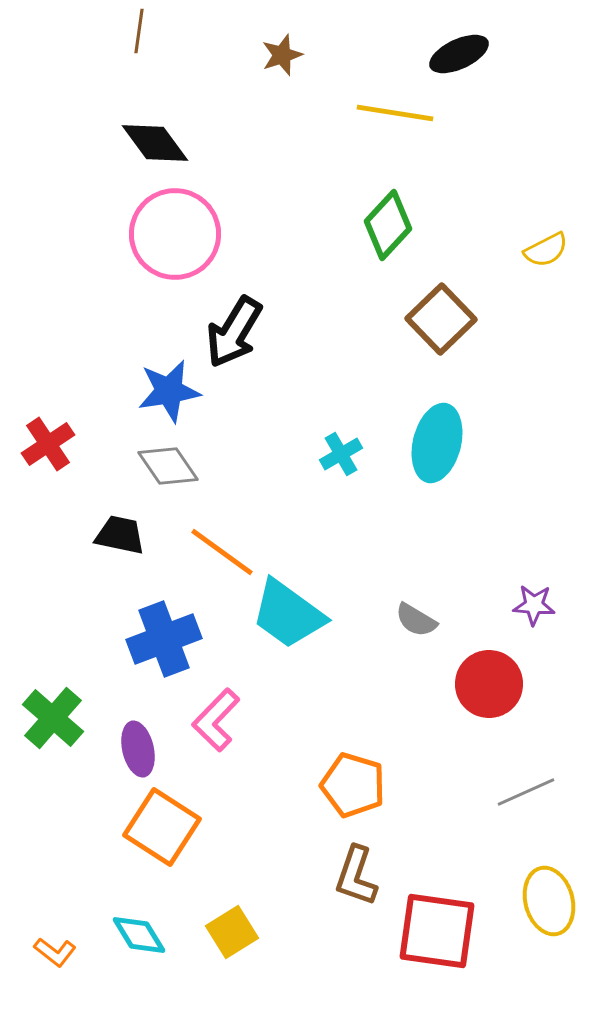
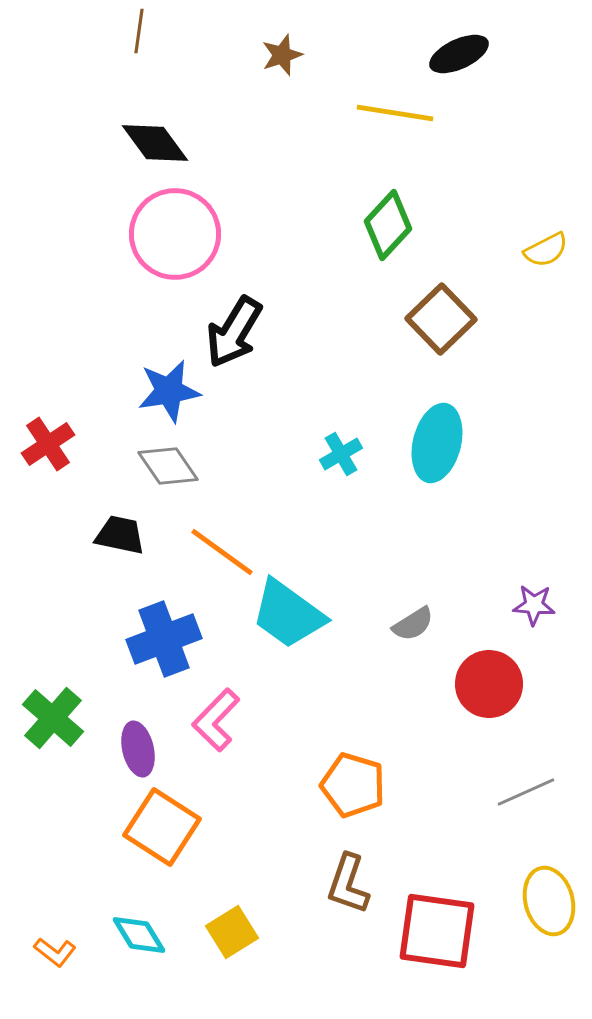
gray semicircle: moved 3 px left, 4 px down; rotated 63 degrees counterclockwise
brown L-shape: moved 8 px left, 8 px down
